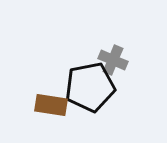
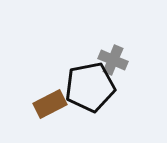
brown rectangle: moved 1 px left, 1 px up; rotated 36 degrees counterclockwise
